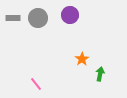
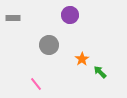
gray circle: moved 11 px right, 27 px down
green arrow: moved 2 px up; rotated 56 degrees counterclockwise
